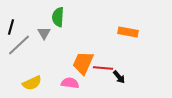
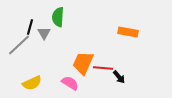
black line: moved 19 px right
pink semicircle: rotated 24 degrees clockwise
